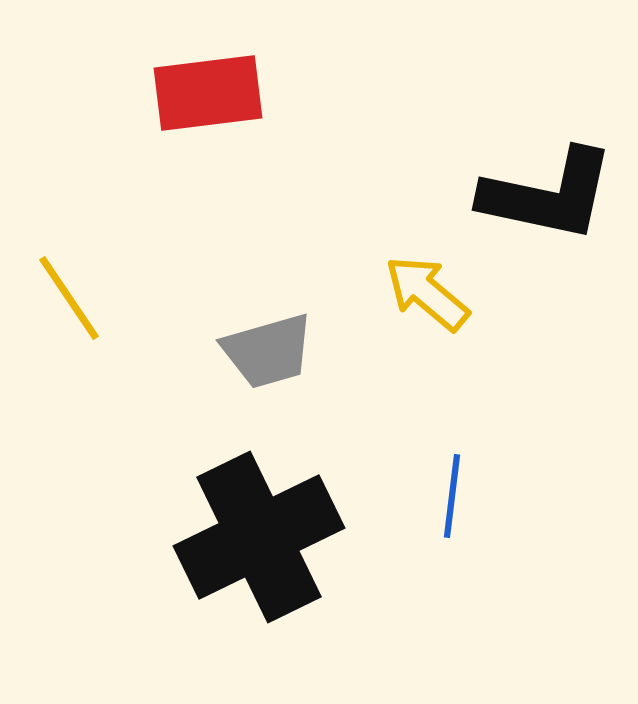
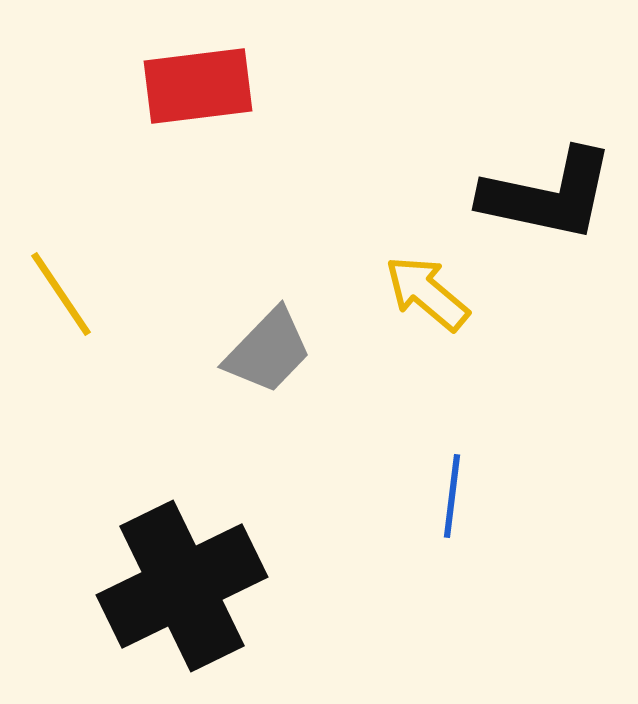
red rectangle: moved 10 px left, 7 px up
yellow line: moved 8 px left, 4 px up
gray trapezoid: rotated 30 degrees counterclockwise
black cross: moved 77 px left, 49 px down
